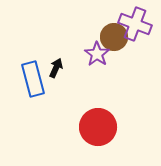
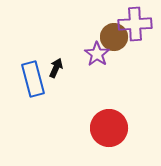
purple cross: rotated 24 degrees counterclockwise
red circle: moved 11 px right, 1 px down
